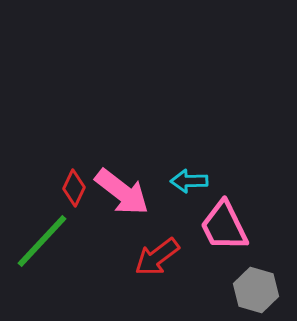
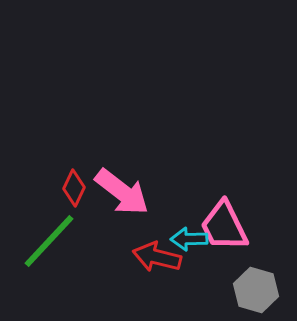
cyan arrow: moved 58 px down
green line: moved 7 px right
red arrow: rotated 51 degrees clockwise
